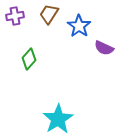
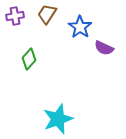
brown trapezoid: moved 2 px left
blue star: moved 1 px right, 1 px down
cyan star: rotated 12 degrees clockwise
